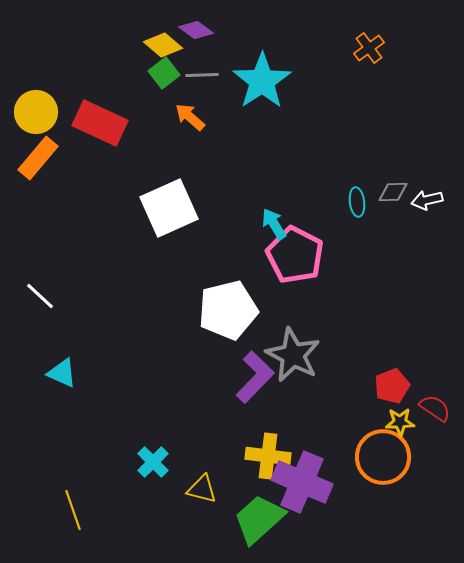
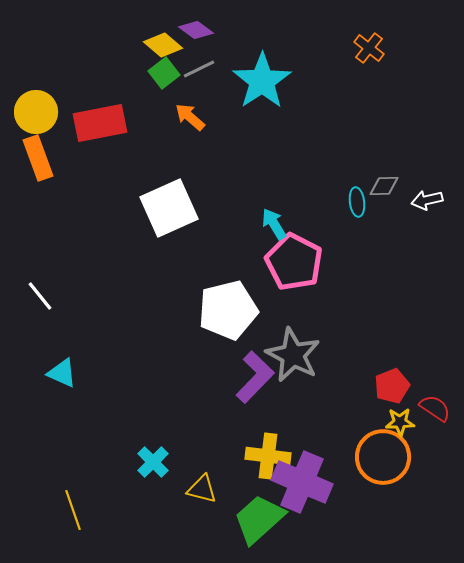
orange cross: rotated 16 degrees counterclockwise
gray line: moved 3 px left, 6 px up; rotated 24 degrees counterclockwise
red rectangle: rotated 36 degrees counterclockwise
orange rectangle: rotated 60 degrees counterclockwise
gray diamond: moved 9 px left, 6 px up
pink pentagon: moved 1 px left, 7 px down
white line: rotated 8 degrees clockwise
